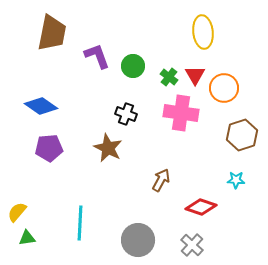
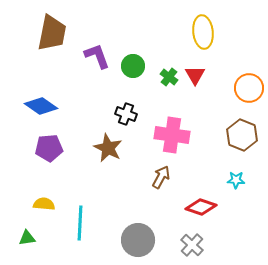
orange circle: moved 25 px right
pink cross: moved 9 px left, 22 px down
brown hexagon: rotated 20 degrees counterclockwise
brown arrow: moved 3 px up
yellow semicircle: moved 27 px right, 8 px up; rotated 55 degrees clockwise
